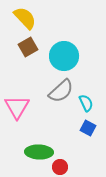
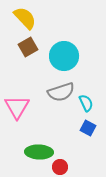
gray semicircle: moved 1 px down; rotated 24 degrees clockwise
